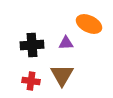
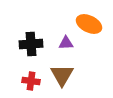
black cross: moved 1 px left, 1 px up
